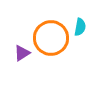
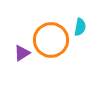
orange circle: moved 2 px down
